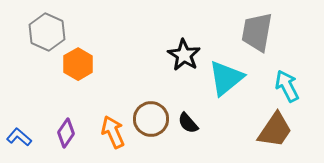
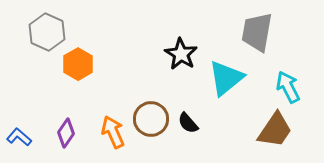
black star: moved 3 px left, 1 px up
cyan arrow: moved 1 px right, 1 px down
